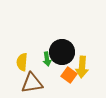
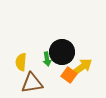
yellow semicircle: moved 1 px left
yellow arrow: rotated 130 degrees counterclockwise
